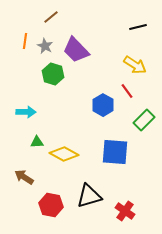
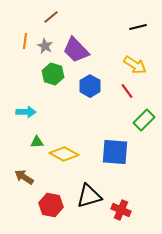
blue hexagon: moved 13 px left, 19 px up
red cross: moved 4 px left, 1 px up; rotated 12 degrees counterclockwise
